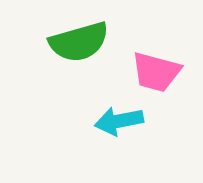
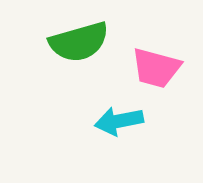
pink trapezoid: moved 4 px up
